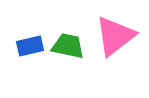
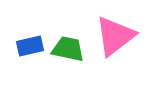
green trapezoid: moved 3 px down
